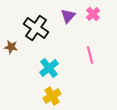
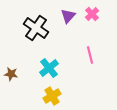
pink cross: moved 1 px left
brown star: moved 27 px down
